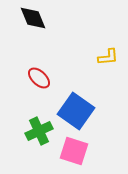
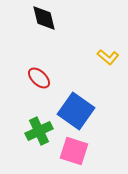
black diamond: moved 11 px right; rotated 8 degrees clockwise
yellow L-shape: rotated 45 degrees clockwise
